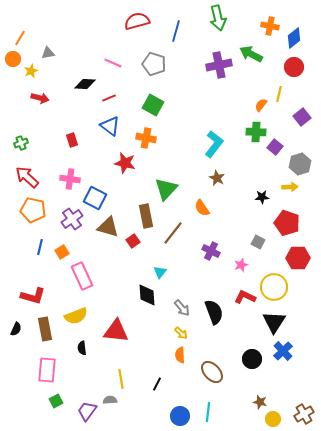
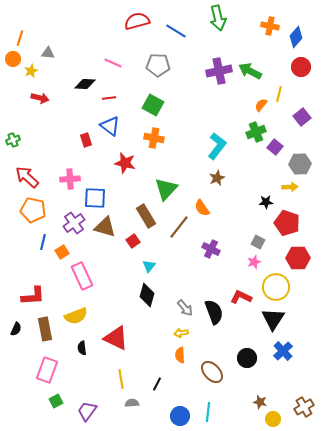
blue line at (176, 31): rotated 75 degrees counterclockwise
orange line at (20, 38): rotated 14 degrees counterclockwise
blue diamond at (294, 38): moved 2 px right, 1 px up; rotated 10 degrees counterclockwise
gray triangle at (48, 53): rotated 16 degrees clockwise
green arrow at (251, 54): moved 1 px left, 17 px down
gray pentagon at (154, 64): moved 4 px right, 1 px down; rotated 15 degrees counterclockwise
purple cross at (219, 65): moved 6 px down
red circle at (294, 67): moved 7 px right
red line at (109, 98): rotated 16 degrees clockwise
green cross at (256, 132): rotated 24 degrees counterclockwise
orange cross at (146, 138): moved 8 px right
red rectangle at (72, 140): moved 14 px right
green cross at (21, 143): moved 8 px left, 3 px up
cyan L-shape at (214, 144): moved 3 px right, 2 px down
gray hexagon at (300, 164): rotated 15 degrees clockwise
brown star at (217, 178): rotated 21 degrees clockwise
pink cross at (70, 179): rotated 12 degrees counterclockwise
black star at (262, 197): moved 4 px right, 5 px down
blue square at (95, 198): rotated 25 degrees counterclockwise
brown rectangle at (146, 216): rotated 20 degrees counterclockwise
purple cross at (72, 219): moved 2 px right, 4 px down
brown triangle at (108, 227): moved 3 px left
brown line at (173, 233): moved 6 px right, 6 px up
blue line at (40, 247): moved 3 px right, 5 px up
purple cross at (211, 251): moved 2 px up
pink star at (241, 265): moved 13 px right, 3 px up
cyan triangle at (160, 272): moved 11 px left, 6 px up
yellow circle at (274, 287): moved 2 px right
black diamond at (147, 295): rotated 20 degrees clockwise
red L-shape at (33, 296): rotated 20 degrees counterclockwise
red L-shape at (245, 297): moved 4 px left
gray arrow at (182, 308): moved 3 px right
black triangle at (274, 322): moved 1 px left, 3 px up
red triangle at (116, 331): moved 7 px down; rotated 20 degrees clockwise
yellow arrow at (181, 333): rotated 128 degrees clockwise
black circle at (252, 359): moved 5 px left, 1 px up
pink rectangle at (47, 370): rotated 15 degrees clockwise
gray semicircle at (110, 400): moved 22 px right, 3 px down
brown cross at (304, 414): moved 7 px up
